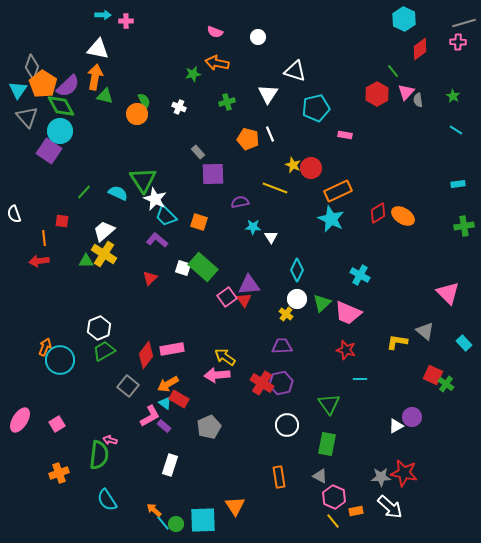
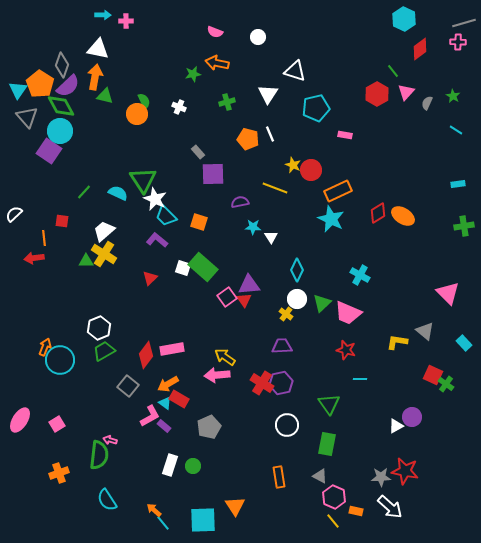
gray diamond at (32, 67): moved 30 px right, 2 px up
orange pentagon at (43, 84): moved 3 px left
gray semicircle at (418, 100): moved 9 px right, 3 px down; rotated 32 degrees clockwise
red circle at (311, 168): moved 2 px down
white semicircle at (14, 214): rotated 66 degrees clockwise
red arrow at (39, 261): moved 5 px left, 3 px up
red star at (404, 473): moved 1 px right, 2 px up
orange rectangle at (356, 511): rotated 24 degrees clockwise
green circle at (176, 524): moved 17 px right, 58 px up
